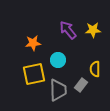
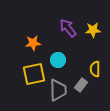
purple arrow: moved 2 px up
